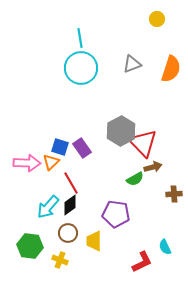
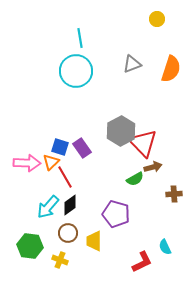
cyan circle: moved 5 px left, 3 px down
red line: moved 6 px left, 6 px up
purple pentagon: rotated 8 degrees clockwise
